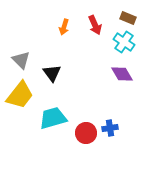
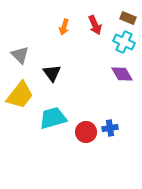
cyan cross: rotated 10 degrees counterclockwise
gray triangle: moved 1 px left, 5 px up
red circle: moved 1 px up
